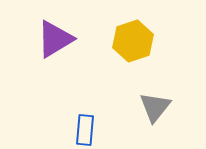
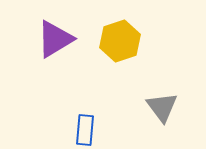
yellow hexagon: moved 13 px left
gray triangle: moved 7 px right; rotated 16 degrees counterclockwise
